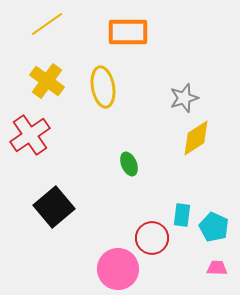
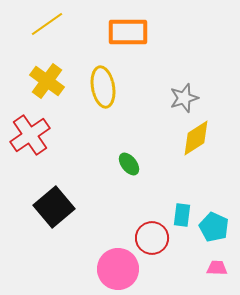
green ellipse: rotated 15 degrees counterclockwise
